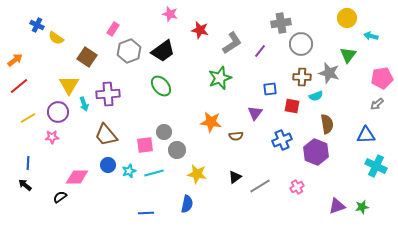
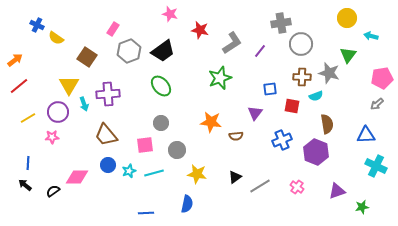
gray circle at (164, 132): moved 3 px left, 9 px up
pink cross at (297, 187): rotated 24 degrees counterclockwise
black semicircle at (60, 197): moved 7 px left, 6 px up
purple triangle at (337, 206): moved 15 px up
